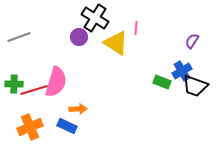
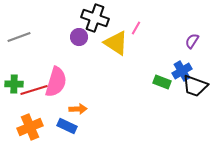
black cross: rotated 12 degrees counterclockwise
pink line: rotated 24 degrees clockwise
